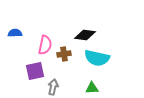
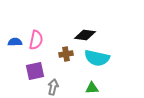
blue semicircle: moved 9 px down
pink semicircle: moved 9 px left, 5 px up
brown cross: moved 2 px right
